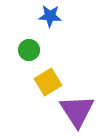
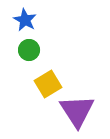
blue star: moved 25 px left, 4 px down; rotated 25 degrees clockwise
yellow square: moved 2 px down
